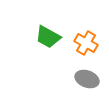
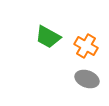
orange cross: moved 3 px down
